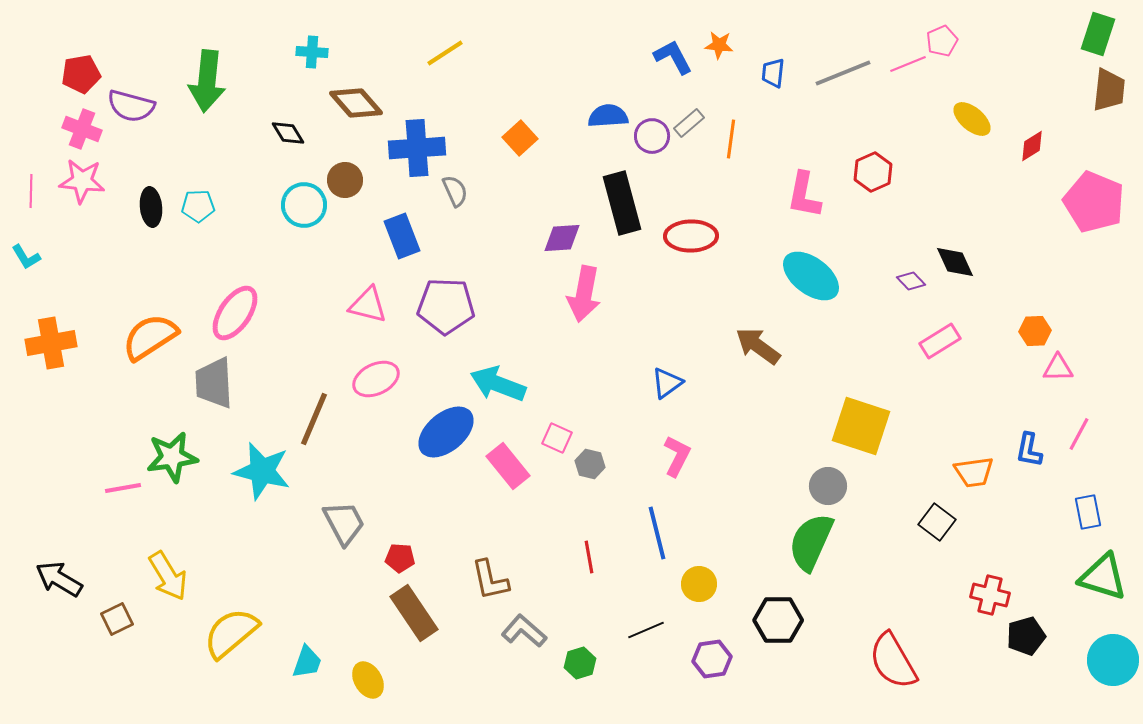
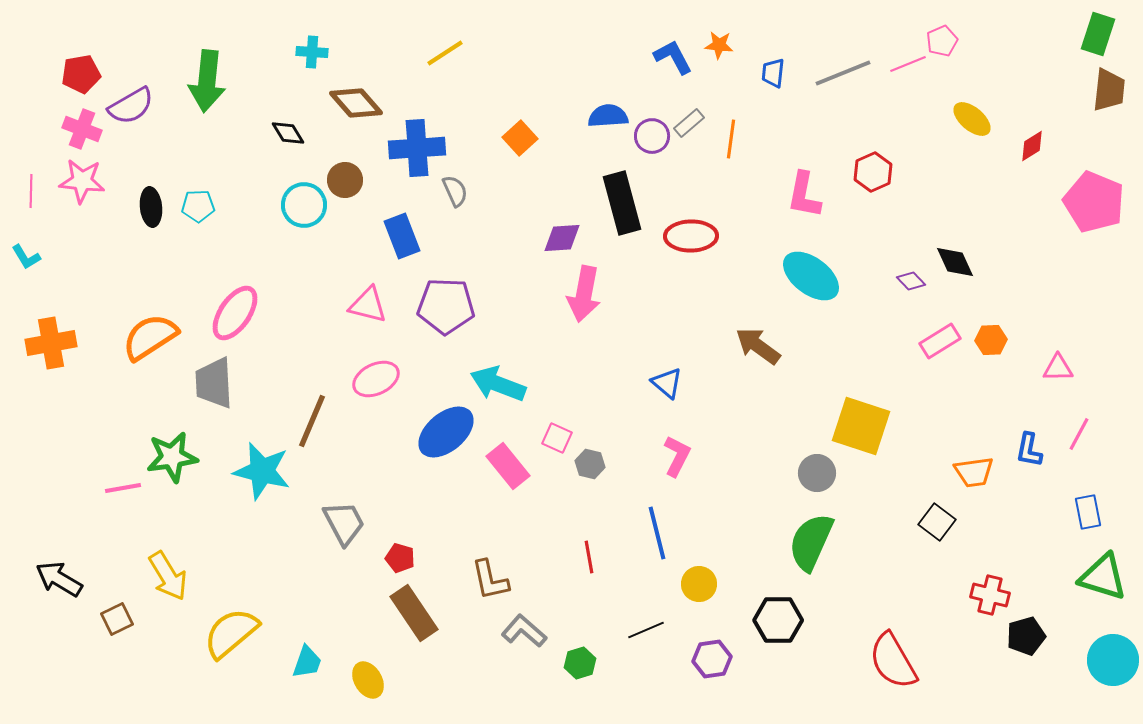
purple semicircle at (131, 106): rotated 45 degrees counterclockwise
orange hexagon at (1035, 331): moved 44 px left, 9 px down
blue triangle at (667, 383): rotated 44 degrees counterclockwise
brown line at (314, 419): moved 2 px left, 2 px down
gray circle at (828, 486): moved 11 px left, 13 px up
red pentagon at (400, 558): rotated 12 degrees clockwise
